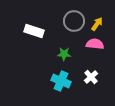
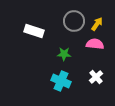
white cross: moved 5 px right
